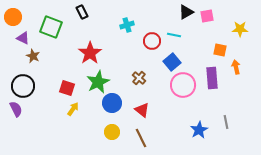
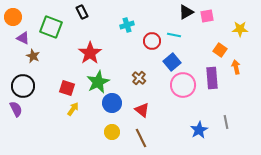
orange square: rotated 24 degrees clockwise
